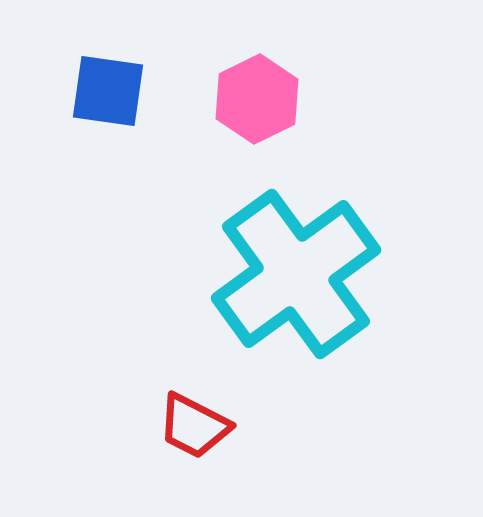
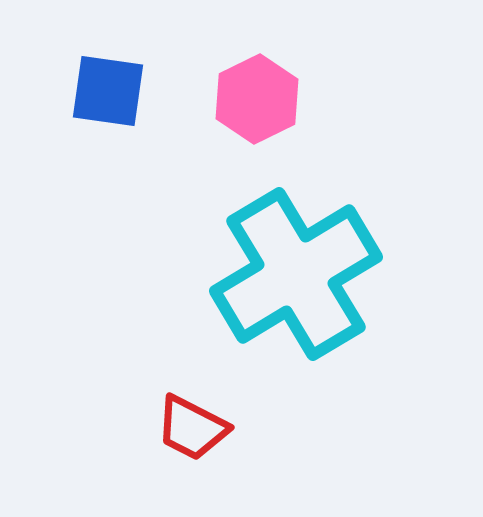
cyan cross: rotated 5 degrees clockwise
red trapezoid: moved 2 px left, 2 px down
